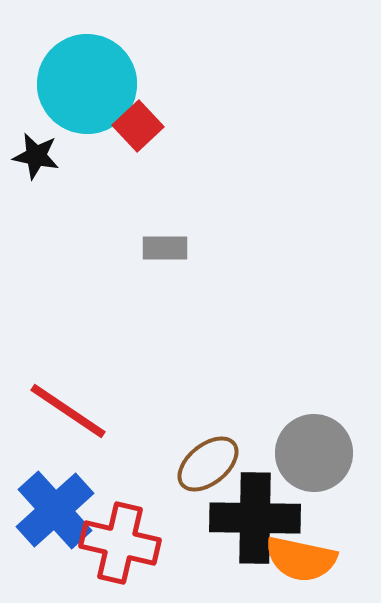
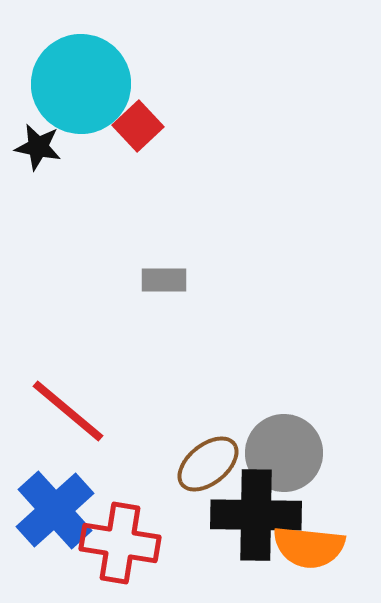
cyan circle: moved 6 px left
black star: moved 2 px right, 9 px up
gray rectangle: moved 1 px left, 32 px down
red line: rotated 6 degrees clockwise
gray circle: moved 30 px left
black cross: moved 1 px right, 3 px up
red cross: rotated 4 degrees counterclockwise
orange semicircle: moved 8 px right, 12 px up; rotated 6 degrees counterclockwise
